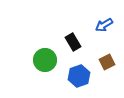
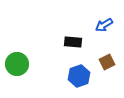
black rectangle: rotated 54 degrees counterclockwise
green circle: moved 28 px left, 4 px down
